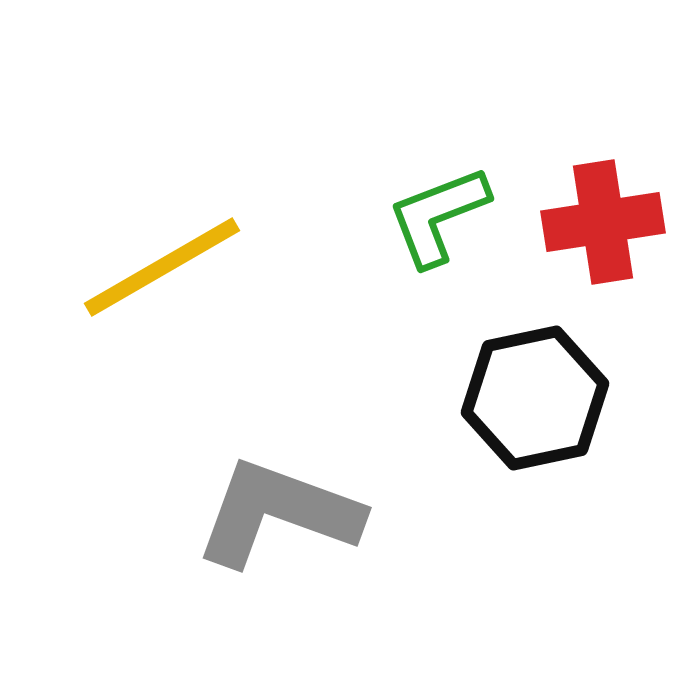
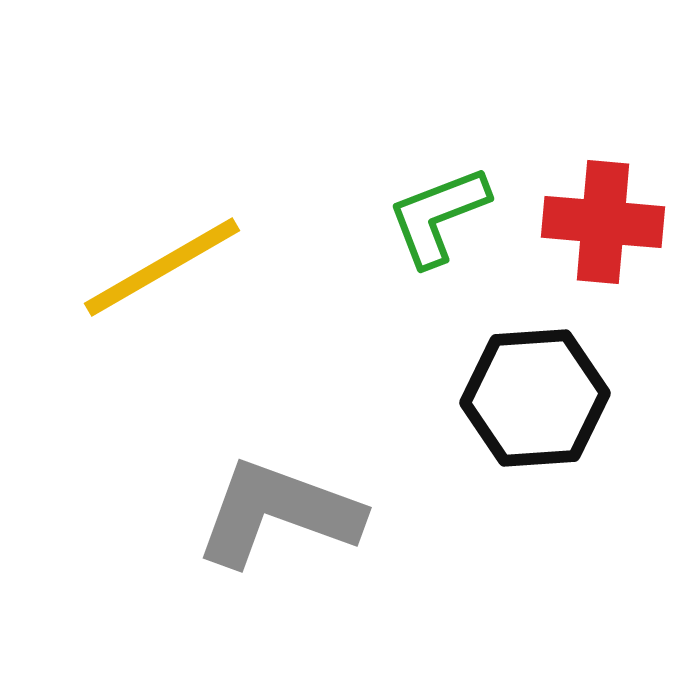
red cross: rotated 14 degrees clockwise
black hexagon: rotated 8 degrees clockwise
